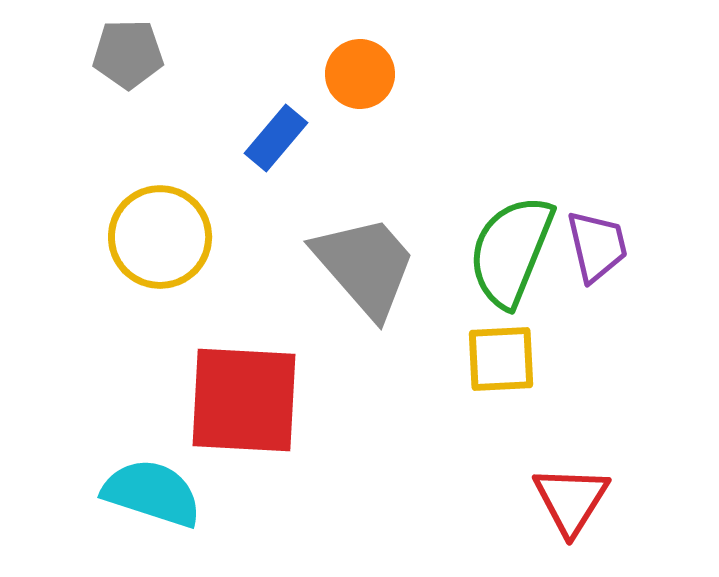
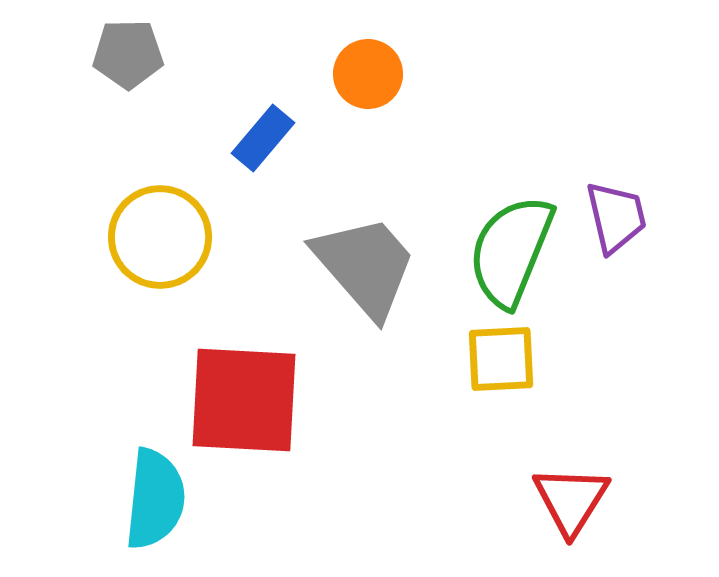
orange circle: moved 8 px right
blue rectangle: moved 13 px left
purple trapezoid: moved 19 px right, 29 px up
cyan semicircle: moved 3 px right, 6 px down; rotated 78 degrees clockwise
